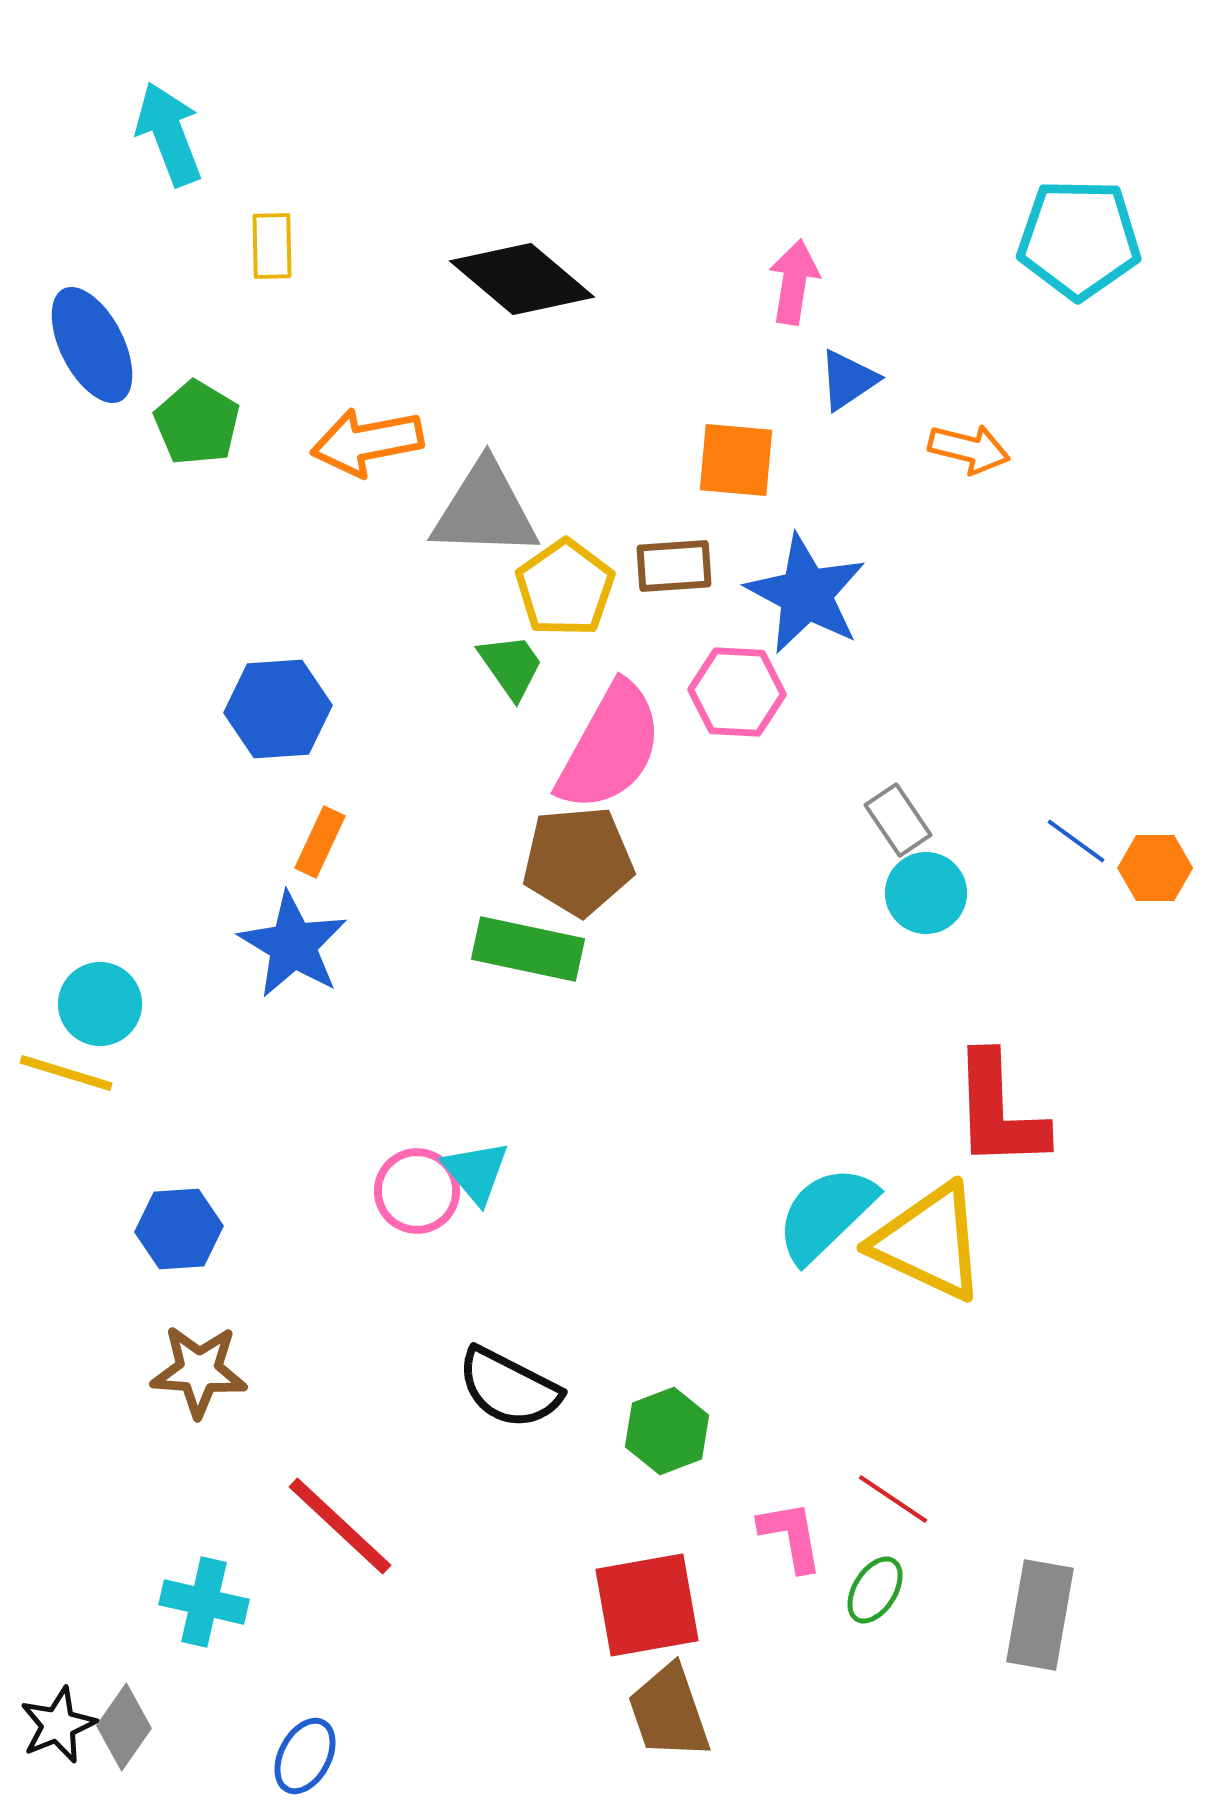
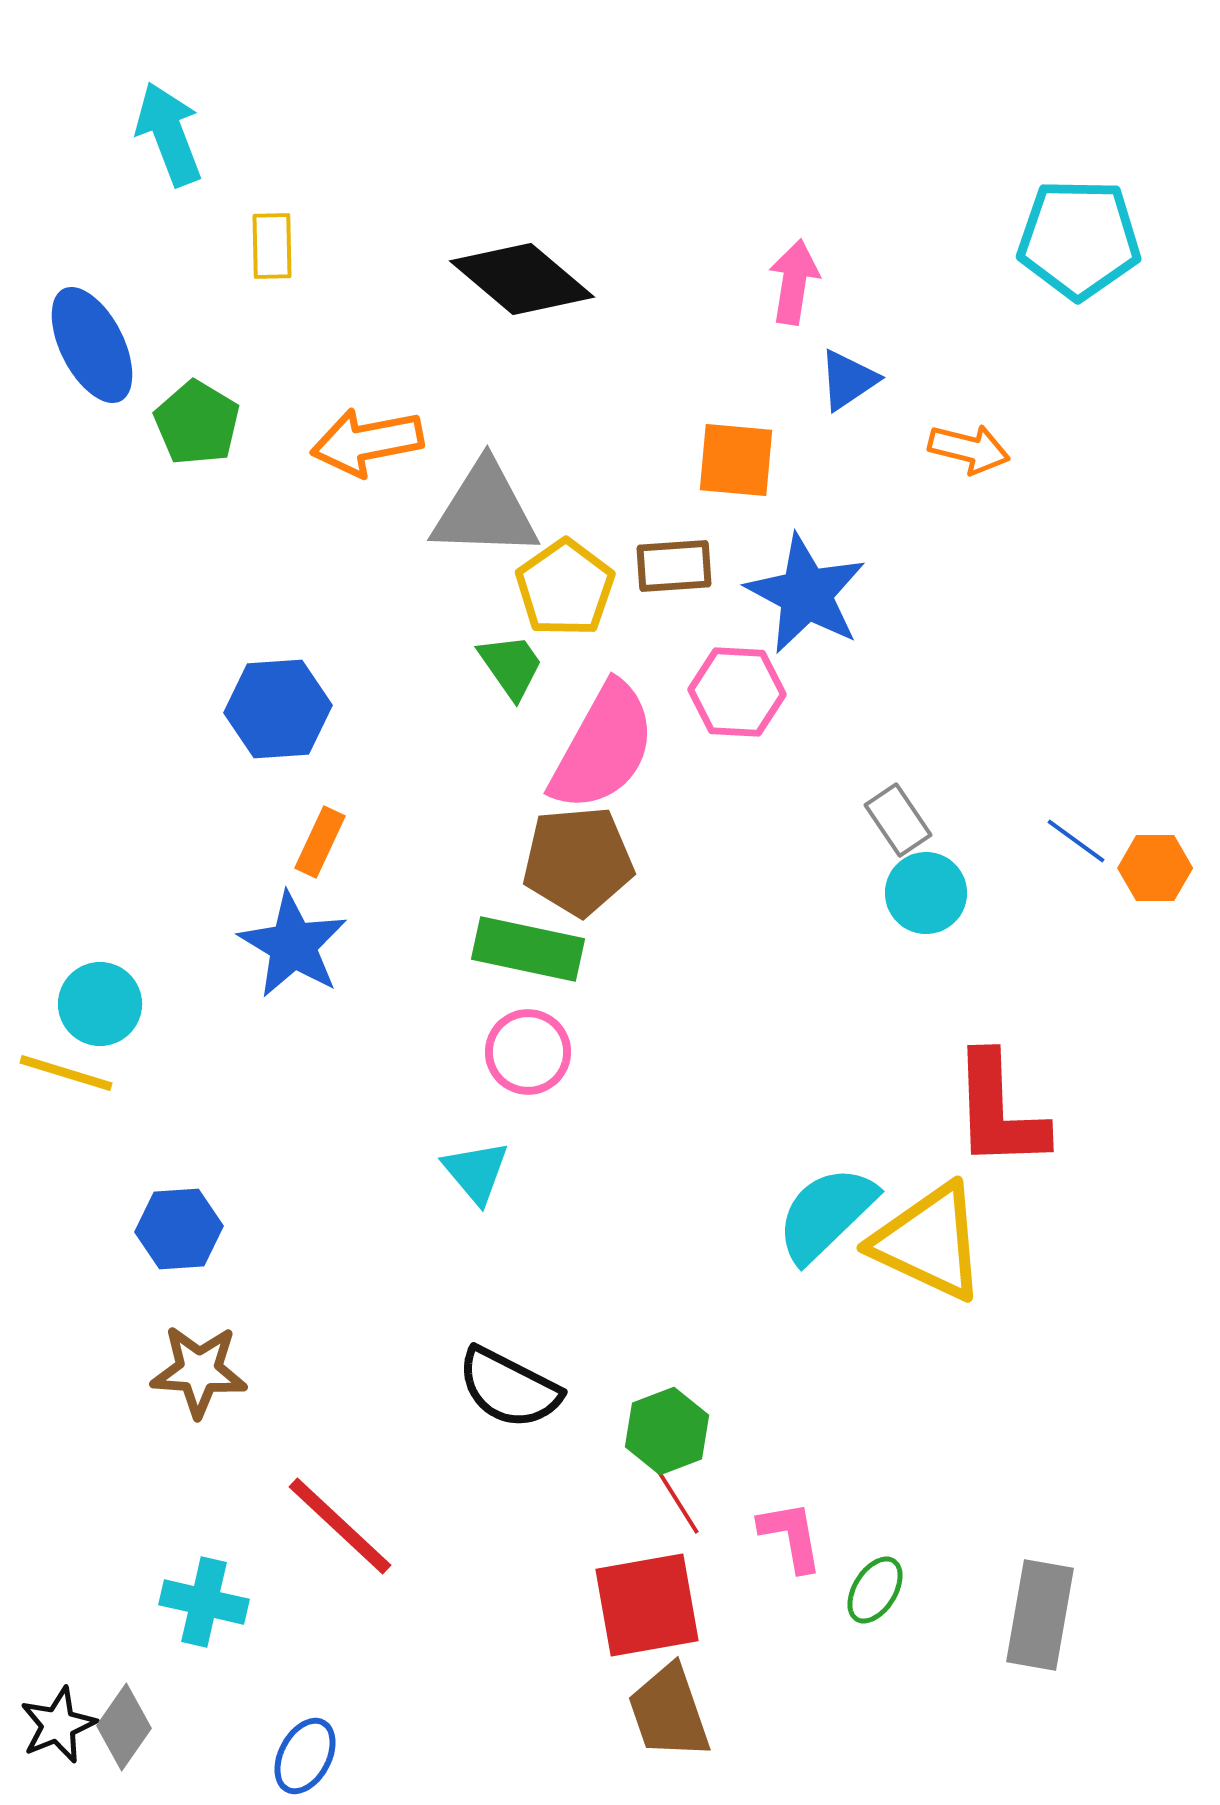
pink semicircle at (610, 747): moved 7 px left
pink circle at (417, 1191): moved 111 px right, 139 px up
red line at (893, 1499): moved 217 px left; rotated 24 degrees clockwise
